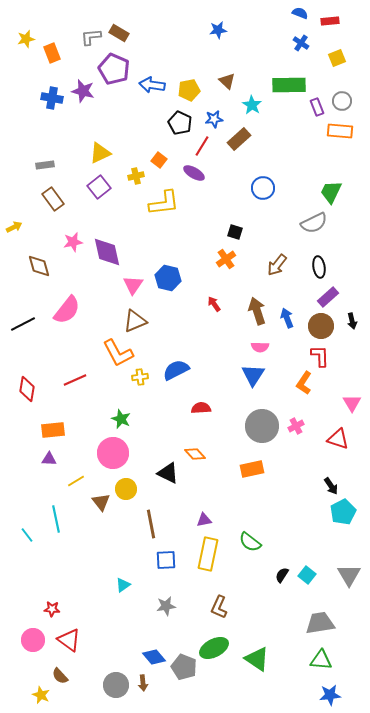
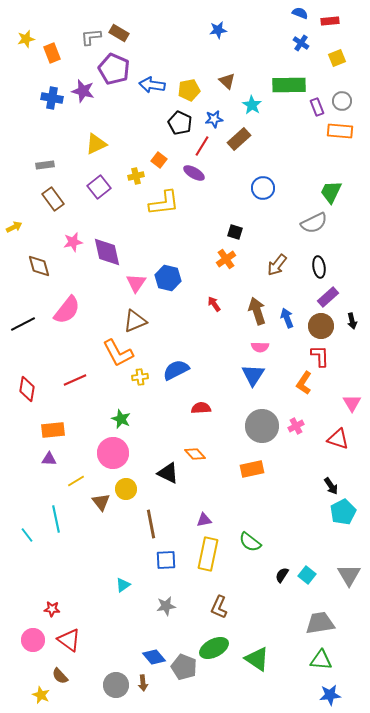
yellow triangle at (100, 153): moved 4 px left, 9 px up
pink triangle at (133, 285): moved 3 px right, 2 px up
